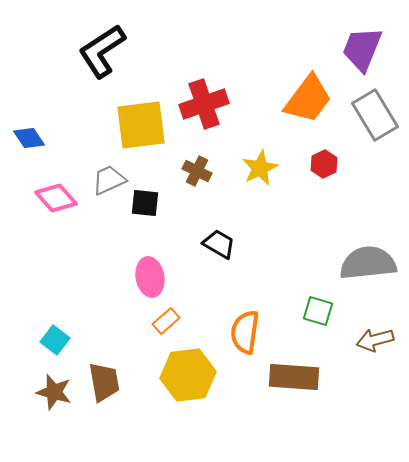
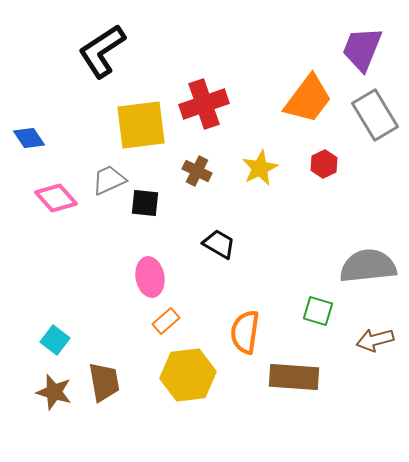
gray semicircle: moved 3 px down
